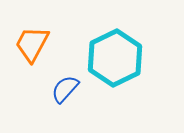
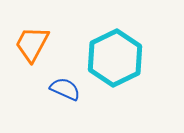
blue semicircle: rotated 72 degrees clockwise
